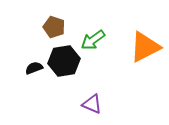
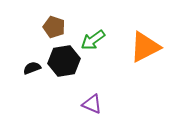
black semicircle: moved 2 px left
